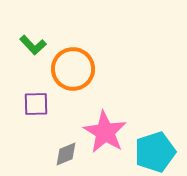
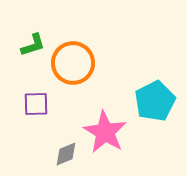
green L-shape: rotated 64 degrees counterclockwise
orange circle: moved 6 px up
cyan pentagon: moved 51 px up; rotated 9 degrees counterclockwise
